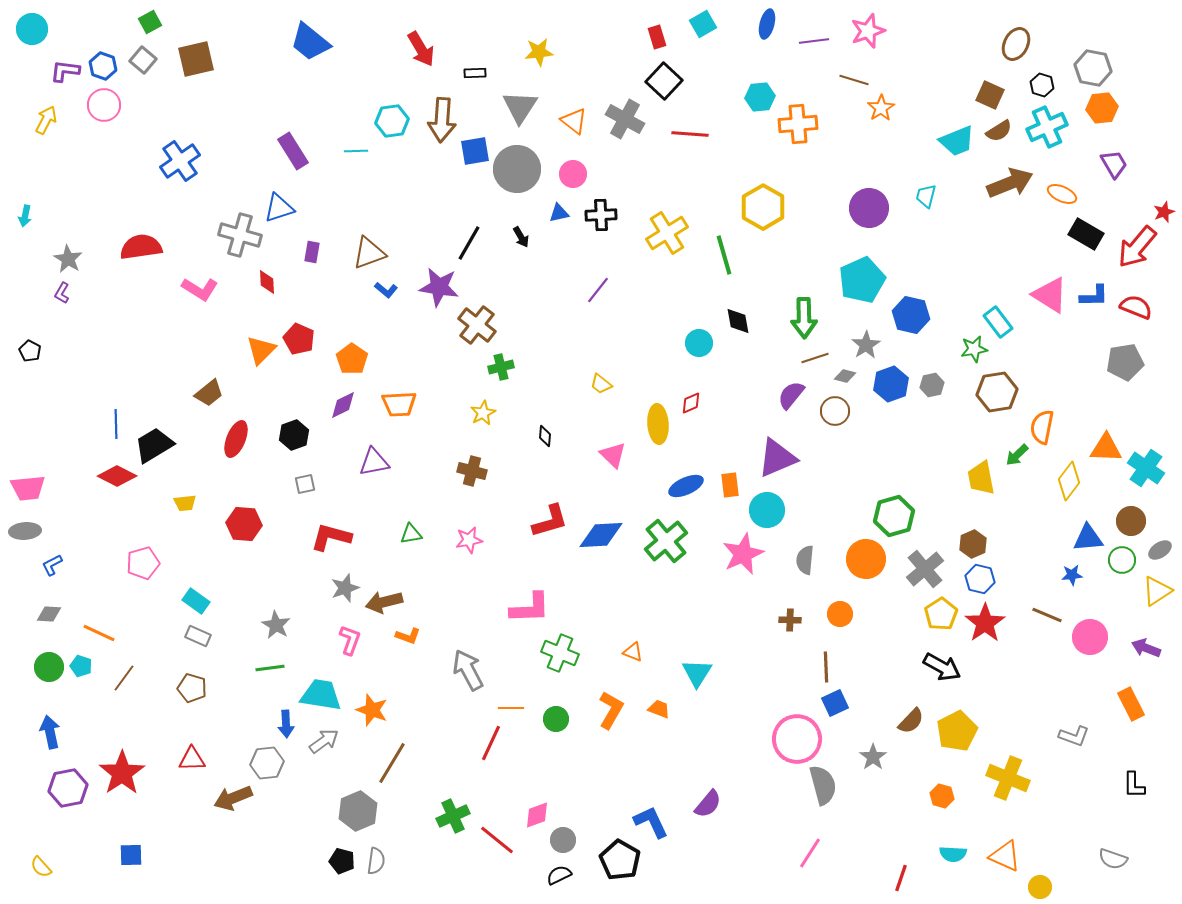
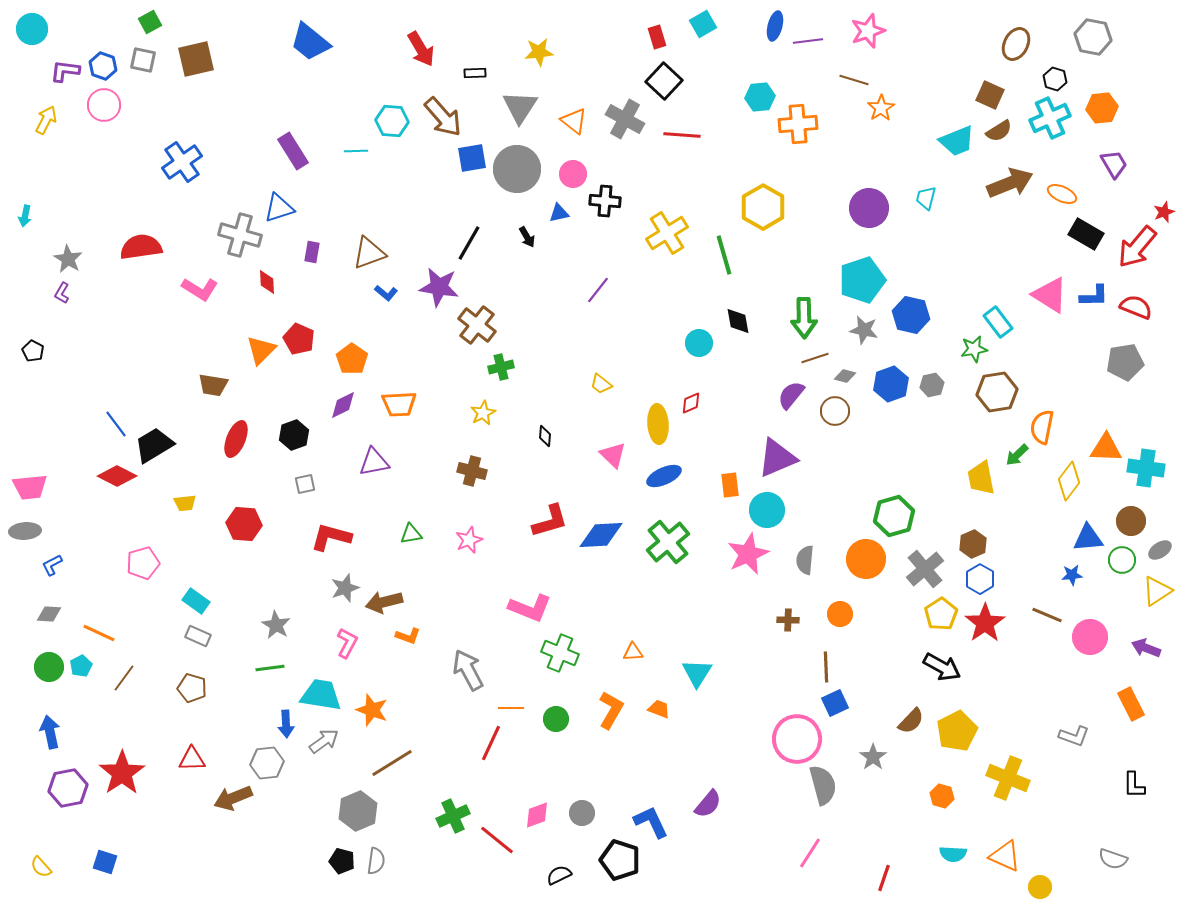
blue ellipse at (767, 24): moved 8 px right, 2 px down
purple line at (814, 41): moved 6 px left
gray square at (143, 60): rotated 28 degrees counterclockwise
gray hexagon at (1093, 68): moved 31 px up
black hexagon at (1042, 85): moved 13 px right, 6 px up
brown arrow at (442, 120): moved 1 px right, 3 px up; rotated 45 degrees counterclockwise
cyan hexagon at (392, 121): rotated 12 degrees clockwise
cyan cross at (1047, 127): moved 3 px right, 9 px up
red line at (690, 134): moved 8 px left, 1 px down
blue square at (475, 151): moved 3 px left, 7 px down
blue cross at (180, 161): moved 2 px right, 1 px down
cyan trapezoid at (926, 196): moved 2 px down
black cross at (601, 215): moved 4 px right, 14 px up; rotated 8 degrees clockwise
black arrow at (521, 237): moved 6 px right
cyan pentagon at (862, 280): rotated 6 degrees clockwise
blue L-shape at (386, 290): moved 3 px down
gray star at (866, 345): moved 2 px left, 15 px up; rotated 28 degrees counterclockwise
black pentagon at (30, 351): moved 3 px right
brown trapezoid at (209, 393): moved 4 px right, 8 px up; rotated 48 degrees clockwise
blue line at (116, 424): rotated 36 degrees counterclockwise
cyan cross at (1146, 468): rotated 27 degrees counterclockwise
blue ellipse at (686, 486): moved 22 px left, 10 px up
pink trapezoid at (28, 488): moved 2 px right, 1 px up
pink star at (469, 540): rotated 12 degrees counterclockwise
green cross at (666, 541): moved 2 px right, 1 px down
pink star at (743, 554): moved 5 px right
blue hexagon at (980, 579): rotated 16 degrees clockwise
pink L-shape at (530, 608): rotated 24 degrees clockwise
brown cross at (790, 620): moved 2 px left
pink L-shape at (350, 640): moved 3 px left, 3 px down; rotated 8 degrees clockwise
orange triangle at (633, 652): rotated 25 degrees counterclockwise
cyan pentagon at (81, 666): rotated 25 degrees clockwise
brown line at (392, 763): rotated 27 degrees clockwise
gray circle at (563, 840): moved 19 px right, 27 px up
blue square at (131, 855): moved 26 px left, 7 px down; rotated 20 degrees clockwise
black pentagon at (620, 860): rotated 12 degrees counterclockwise
red line at (901, 878): moved 17 px left
